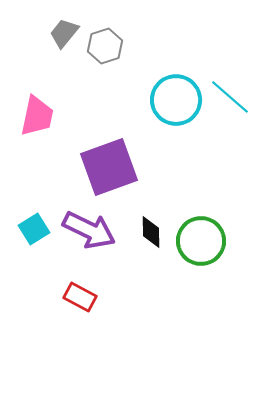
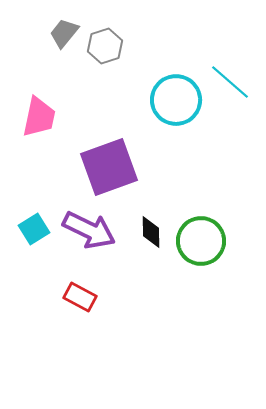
cyan line: moved 15 px up
pink trapezoid: moved 2 px right, 1 px down
